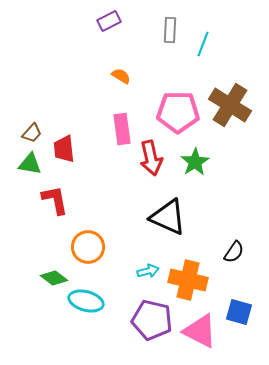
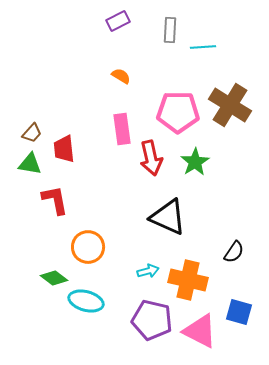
purple rectangle: moved 9 px right
cyan line: moved 3 px down; rotated 65 degrees clockwise
